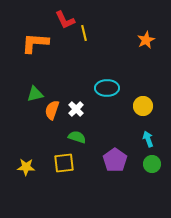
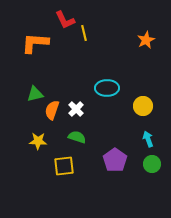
yellow square: moved 3 px down
yellow star: moved 12 px right, 26 px up
